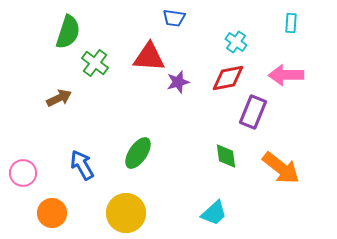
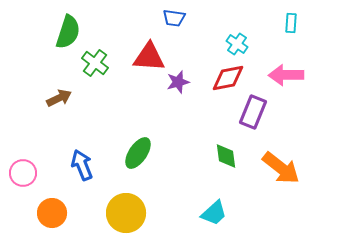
cyan cross: moved 1 px right, 2 px down
blue arrow: rotated 8 degrees clockwise
